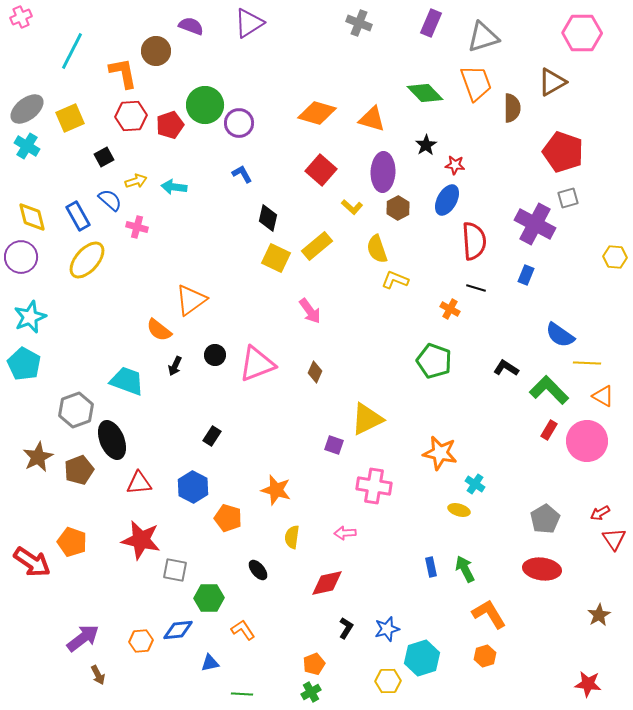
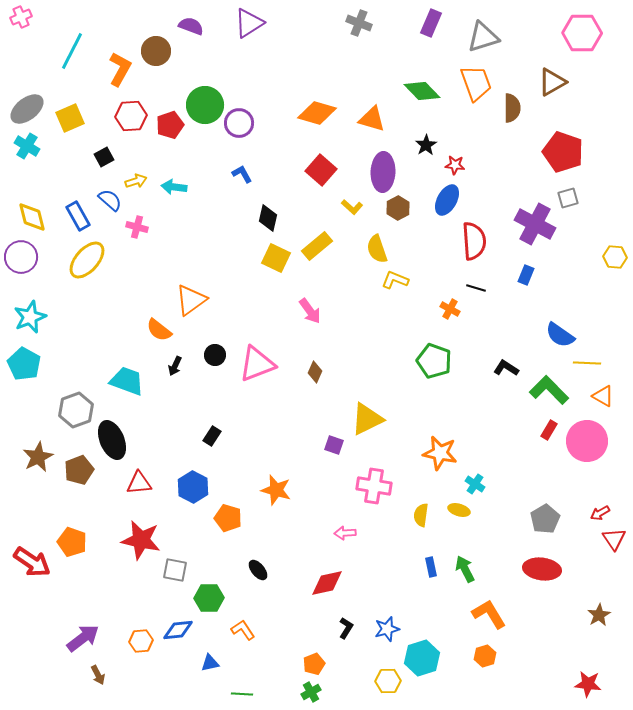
orange L-shape at (123, 73): moved 3 px left, 4 px up; rotated 40 degrees clockwise
green diamond at (425, 93): moved 3 px left, 2 px up
yellow semicircle at (292, 537): moved 129 px right, 22 px up
